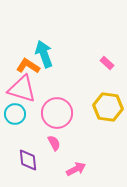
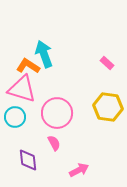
cyan circle: moved 3 px down
pink arrow: moved 3 px right, 1 px down
